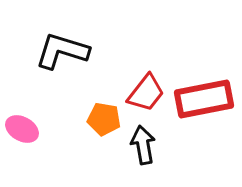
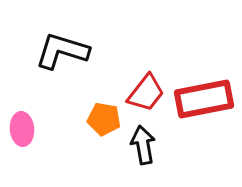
pink ellipse: rotated 56 degrees clockwise
